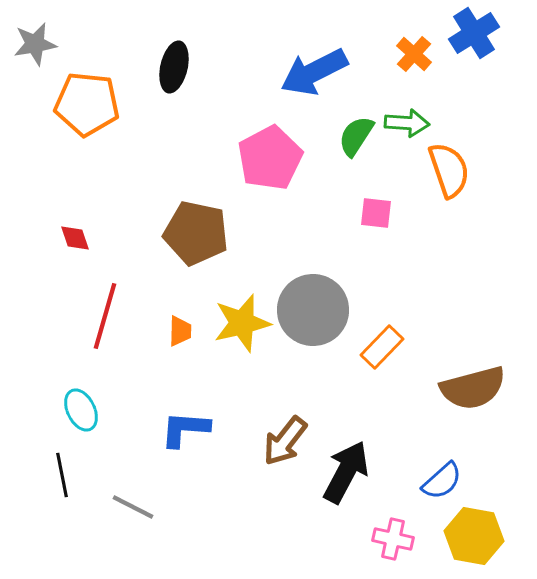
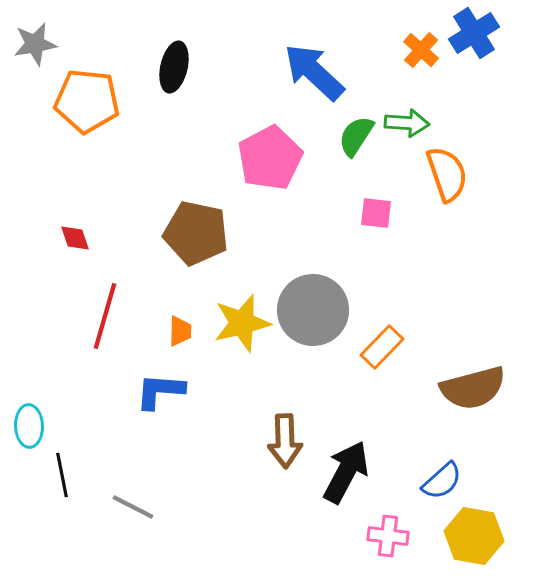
orange cross: moved 7 px right, 4 px up
blue arrow: rotated 70 degrees clockwise
orange pentagon: moved 3 px up
orange semicircle: moved 2 px left, 4 px down
cyan ellipse: moved 52 px left, 16 px down; rotated 24 degrees clockwise
blue L-shape: moved 25 px left, 38 px up
brown arrow: rotated 40 degrees counterclockwise
pink cross: moved 5 px left, 3 px up; rotated 6 degrees counterclockwise
